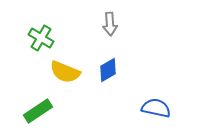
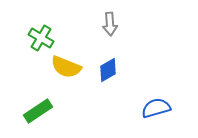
yellow semicircle: moved 1 px right, 5 px up
blue semicircle: rotated 28 degrees counterclockwise
